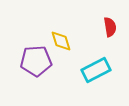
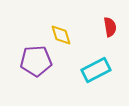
yellow diamond: moved 6 px up
